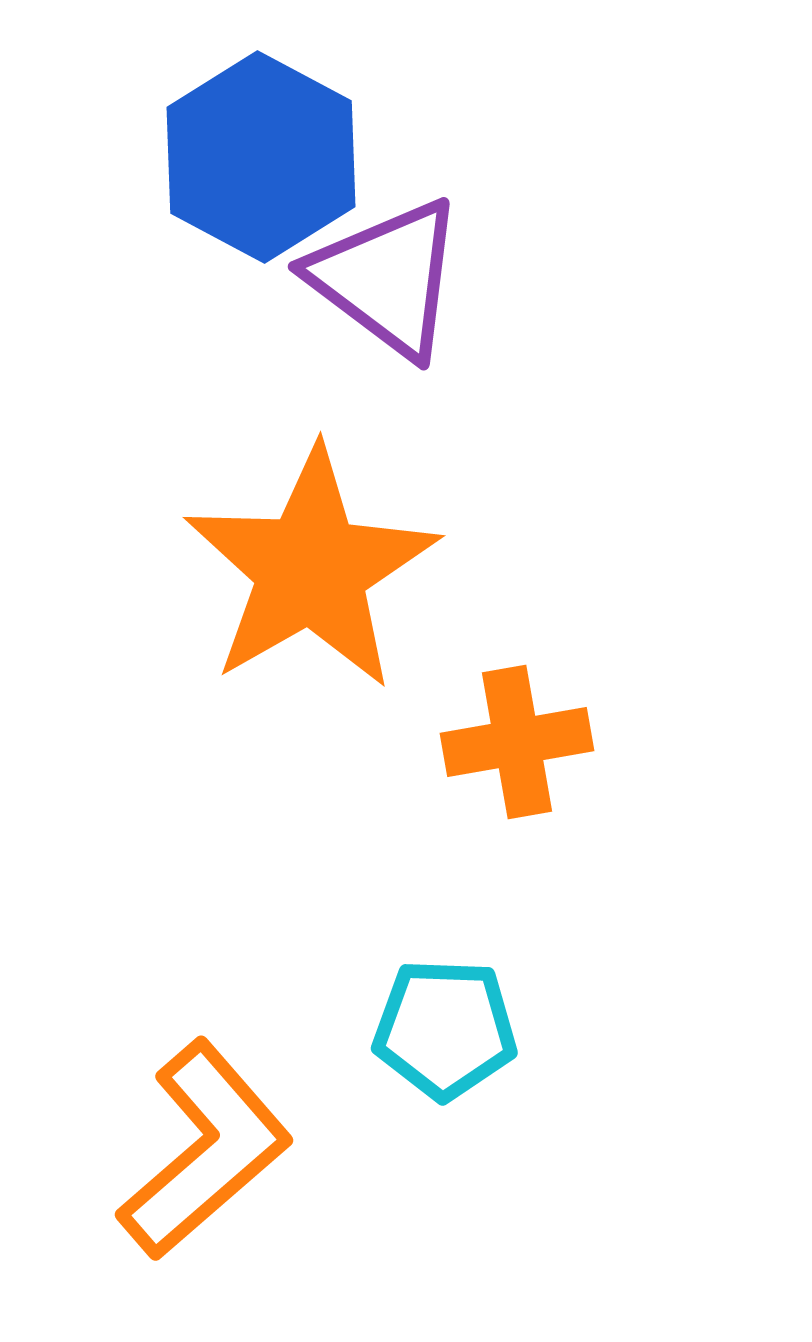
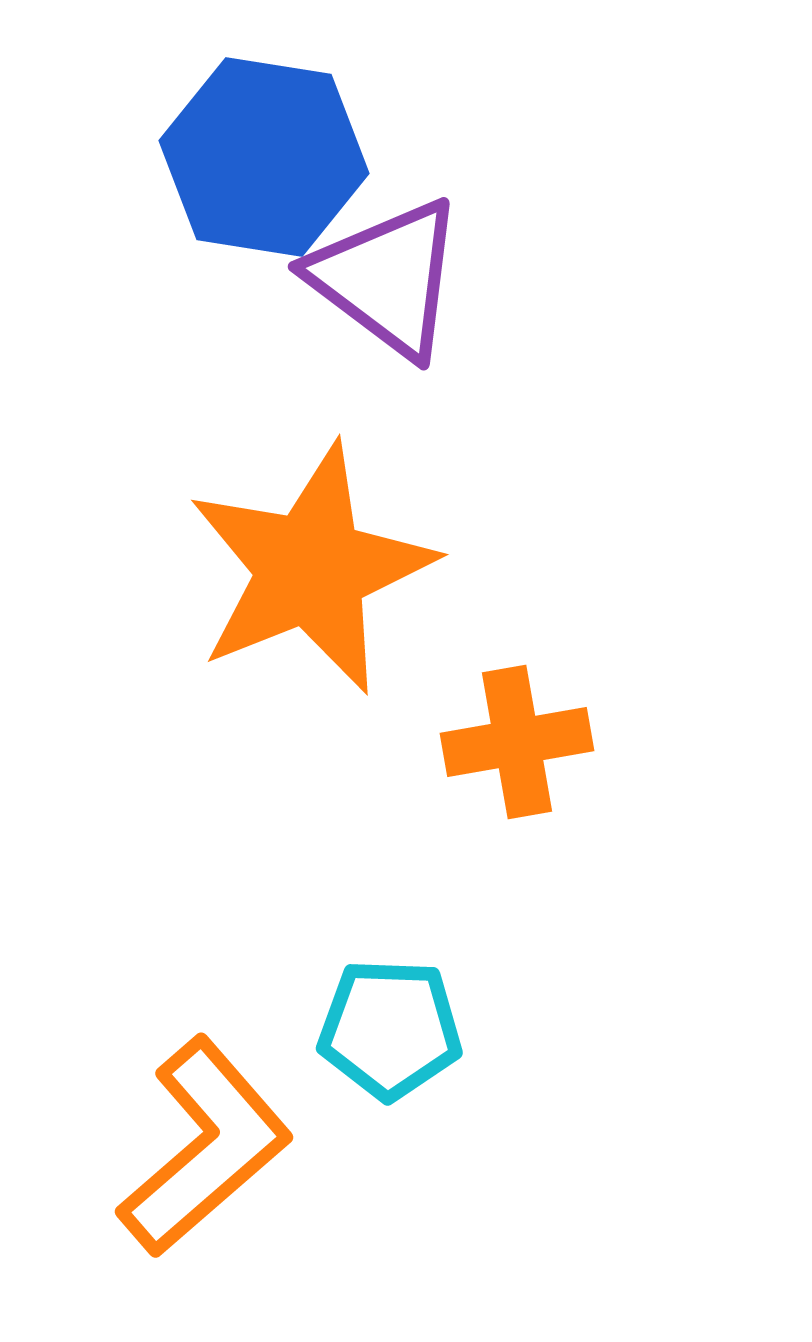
blue hexagon: moved 3 px right; rotated 19 degrees counterclockwise
orange star: rotated 8 degrees clockwise
cyan pentagon: moved 55 px left
orange L-shape: moved 3 px up
